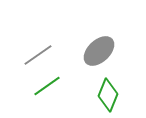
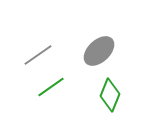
green line: moved 4 px right, 1 px down
green diamond: moved 2 px right
